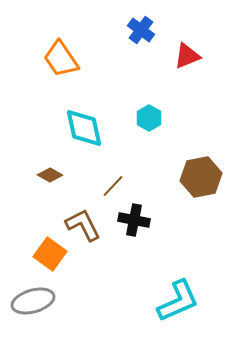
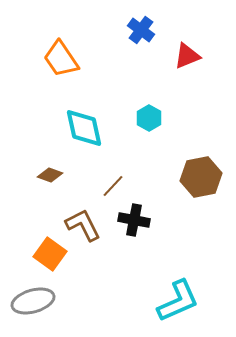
brown diamond: rotated 10 degrees counterclockwise
